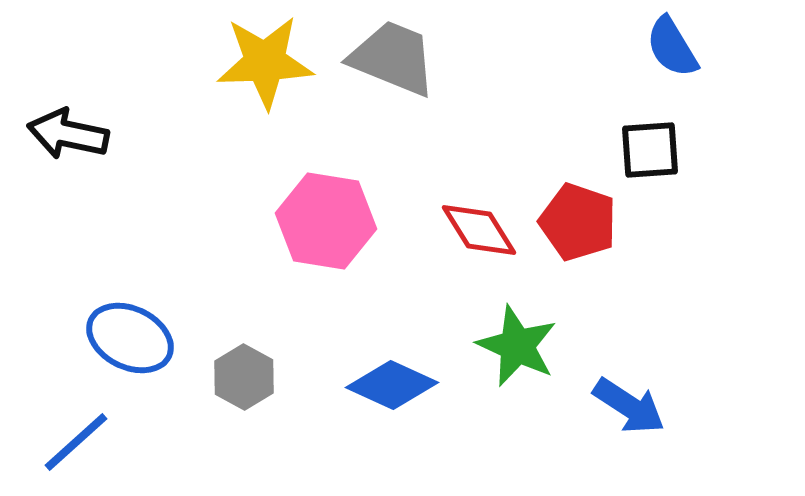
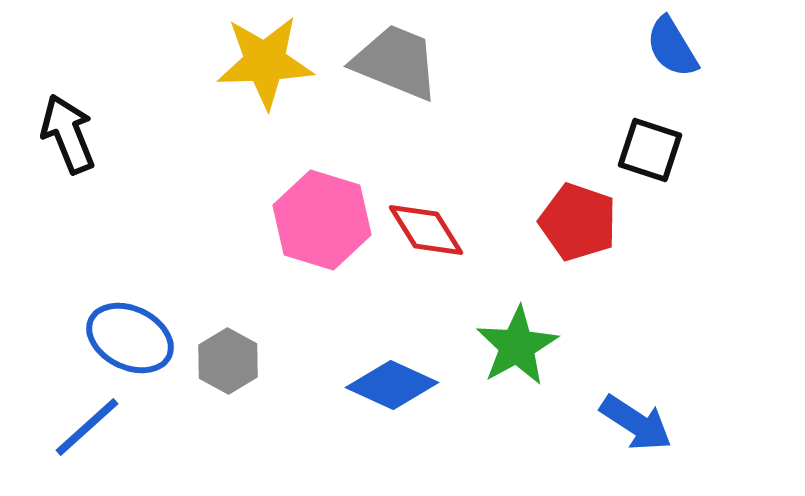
gray trapezoid: moved 3 px right, 4 px down
black arrow: rotated 56 degrees clockwise
black square: rotated 22 degrees clockwise
pink hexagon: moved 4 px left, 1 px up; rotated 8 degrees clockwise
red diamond: moved 53 px left
green star: rotated 18 degrees clockwise
gray hexagon: moved 16 px left, 16 px up
blue arrow: moved 7 px right, 17 px down
blue line: moved 11 px right, 15 px up
